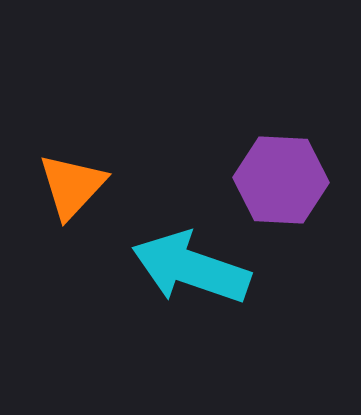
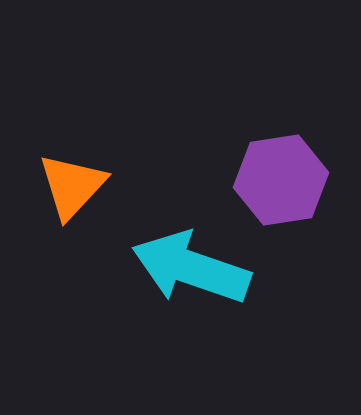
purple hexagon: rotated 12 degrees counterclockwise
